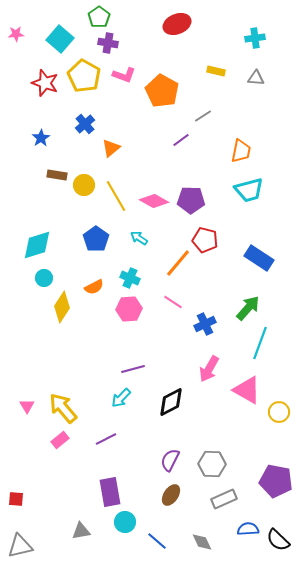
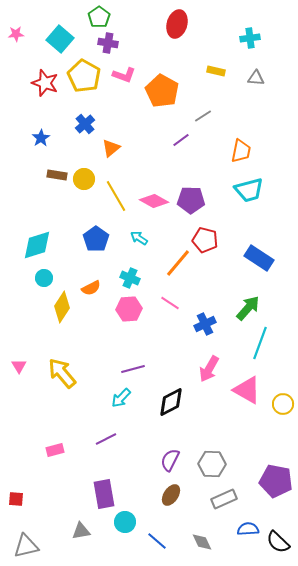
red ellipse at (177, 24): rotated 52 degrees counterclockwise
cyan cross at (255, 38): moved 5 px left
yellow circle at (84, 185): moved 6 px up
orange semicircle at (94, 287): moved 3 px left, 1 px down
pink line at (173, 302): moved 3 px left, 1 px down
pink triangle at (27, 406): moved 8 px left, 40 px up
yellow arrow at (63, 408): moved 1 px left, 35 px up
yellow circle at (279, 412): moved 4 px right, 8 px up
pink rectangle at (60, 440): moved 5 px left, 10 px down; rotated 24 degrees clockwise
purple rectangle at (110, 492): moved 6 px left, 2 px down
black semicircle at (278, 540): moved 2 px down
gray triangle at (20, 546): moved 6 px right
